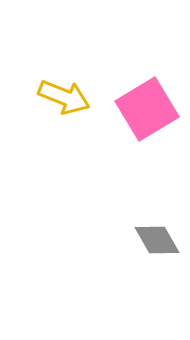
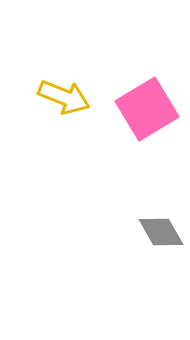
gray diamond: moved 4 px right, 8 px up
